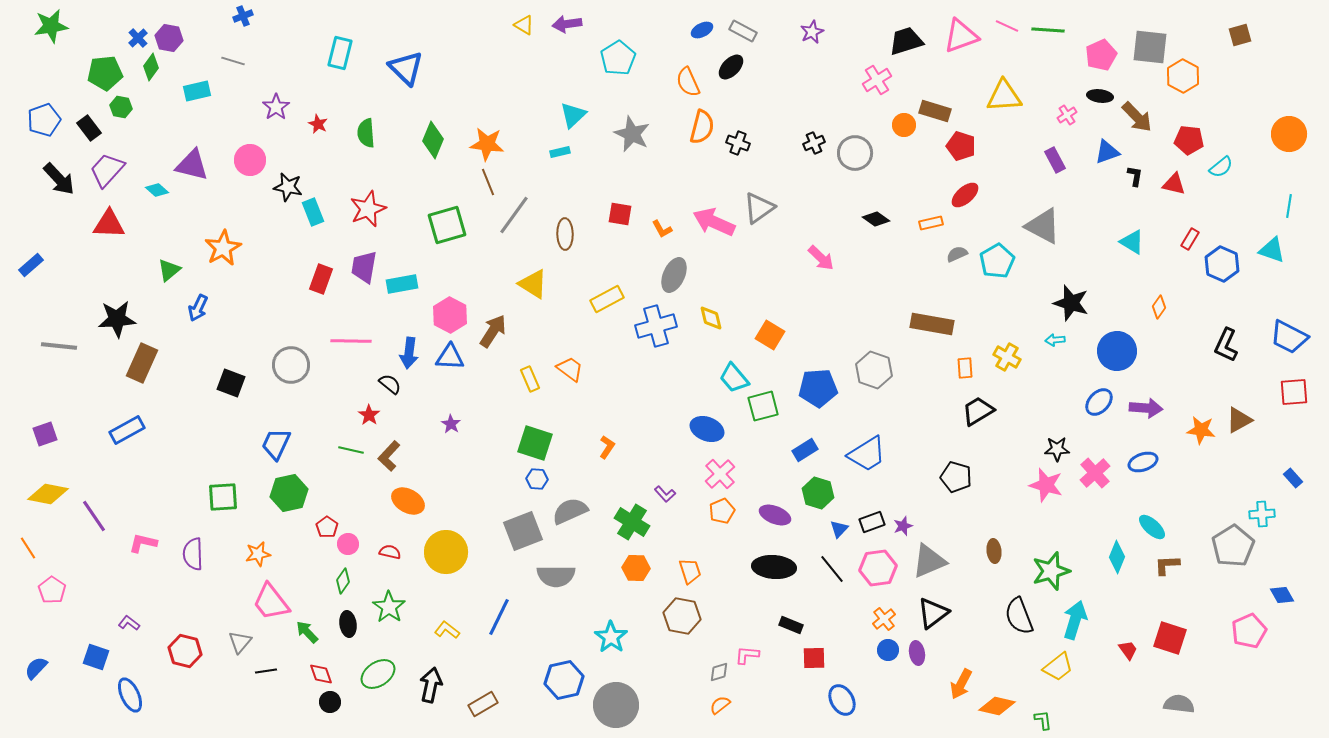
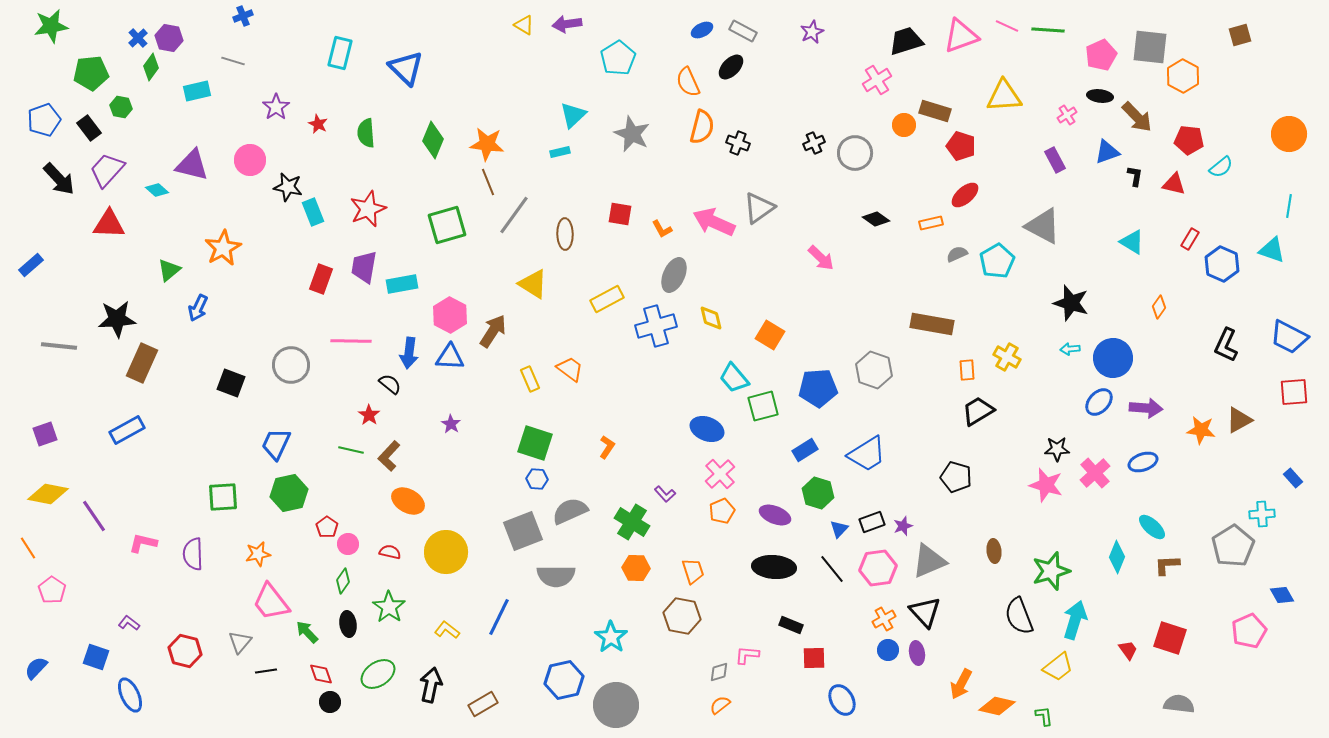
green pentagon at (105, 73): moved 14 px left
cyan arrow at (1055, 340): moved 15 px right, 9 px down
blue circle at (1117, 351): moved 4 px left, 7 px down
orange rectangle at (965, 368): moved 2 px right, 2 px down
orange trapezoid at (690, 571): moved 3 px right
black triangle at (933, 613): moved 8 px left, 1 px up; rotated 36 degrees counterclockwise
orange cross at (884, 619): rotated 10 degrees clockwise
green L-shape at (1043, 720): moved 1 px right, 4 px up
